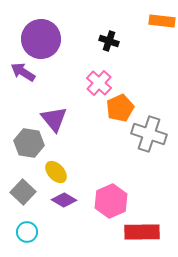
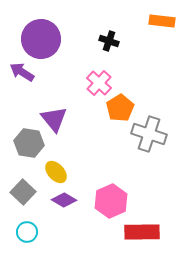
purple arrow: moved 1 px left
orange pentagon: rotated 8 degrees counterclockwise
